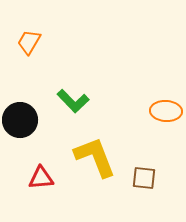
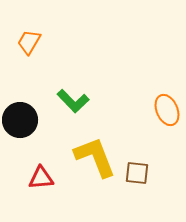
orange ellipse: moved 1 px right, 1 px up; rotated 64 degrees clockwise
brown square: moved 7 px left, 5 px up
